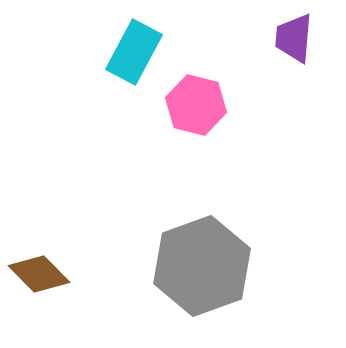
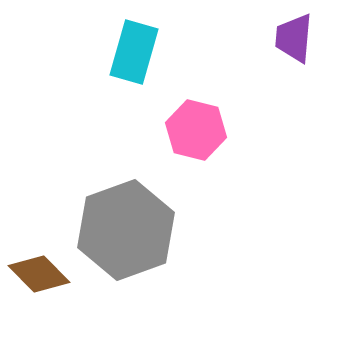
cyan rectangle: rotated 12 degrees counterclockwise
pink hexagon: moved 25 px down
gray hexagon: moved 76 px left, 36 px up
